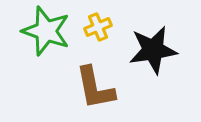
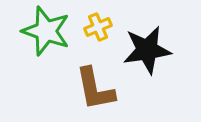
black star: moved 6 px left
brown L-shape: moved 1 px down
